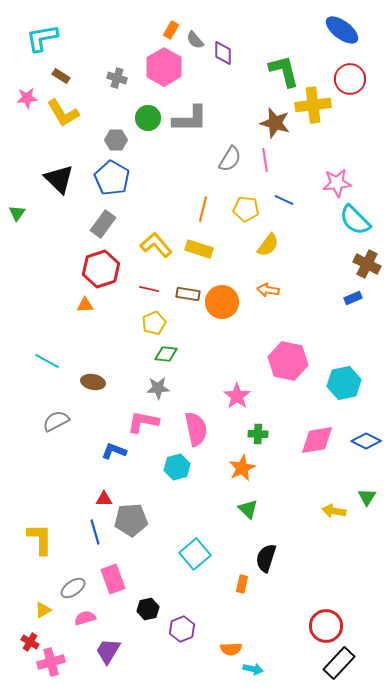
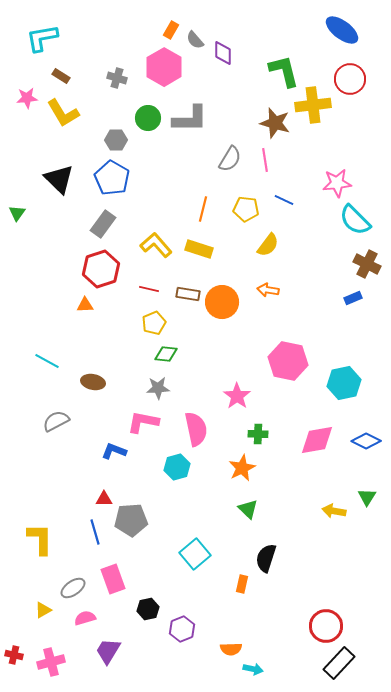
red cross at (30, 642): moved 16 px left, 13 px down; rotated 18 degrees counterclockwise
